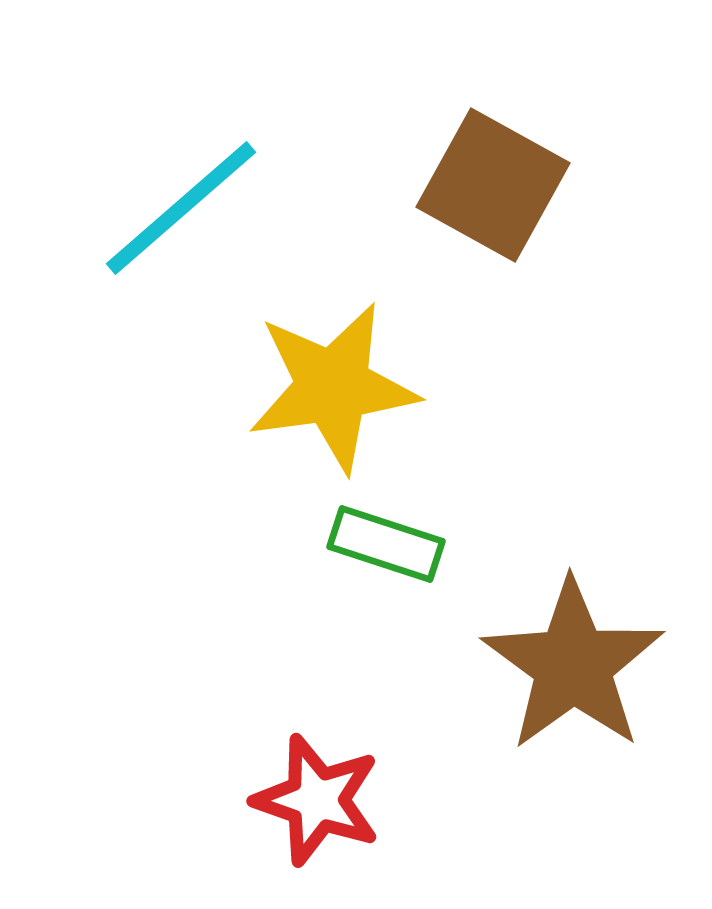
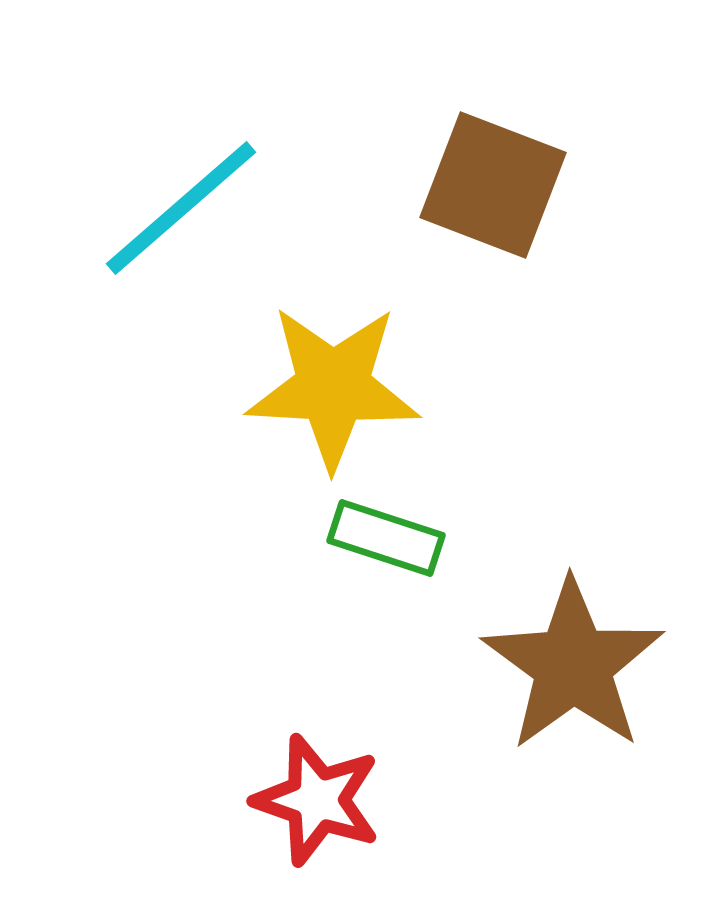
brown square: rotated 8 degrees counterclockwise
yellow star: rotated 11 degrees clockwise
green rectangle: moved 6 px up
